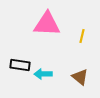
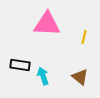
yellow line: moved 2 px right, 1 px down
cyan arrow: moved 2 px down; rotated 72 degrees clockwise
